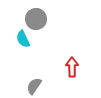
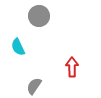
gray circle: moved 3 px right, 3 px up
cyan semicircle: moved 5 px left, 8 px down
